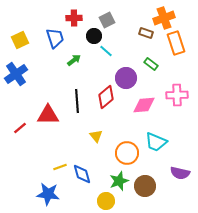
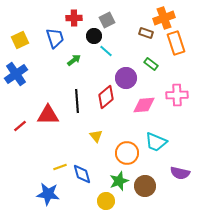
red line: moved 2 px up
